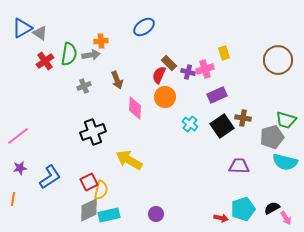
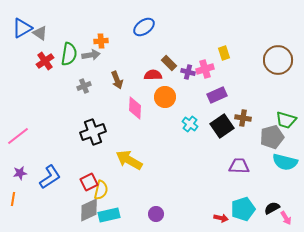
red semicircle: moved 6 px left; rotated 66 degrees clockwise
purple star: moved 5 px down
